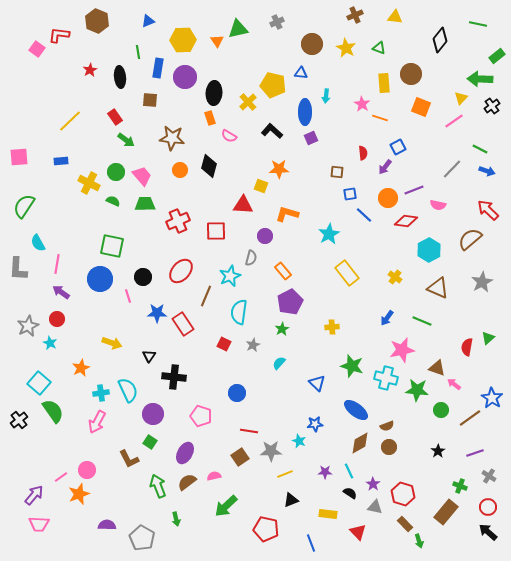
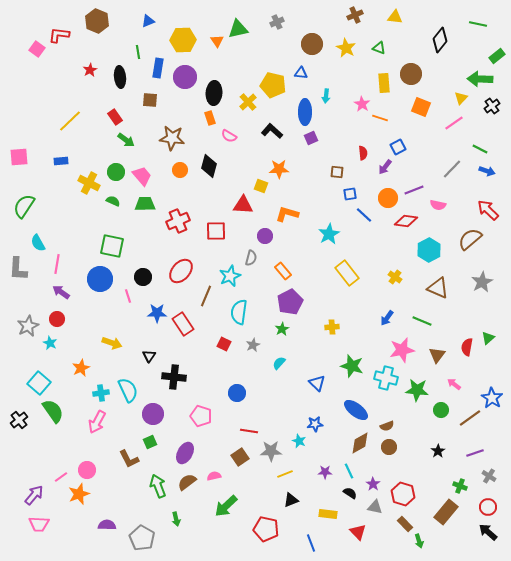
pink line at (454, 121): moved 2 px down
brown triangle at (437, 368): moved 13 px up; rotated 48 degrees clockwise
green square at (150, 442): rotated 32 degrees clockwise
